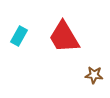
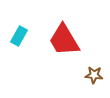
red trapezoid: moved 3 px down
